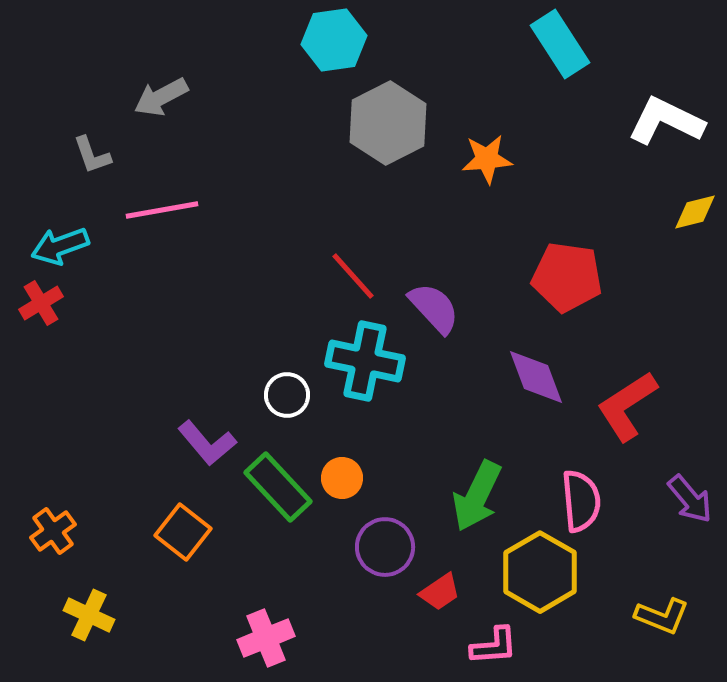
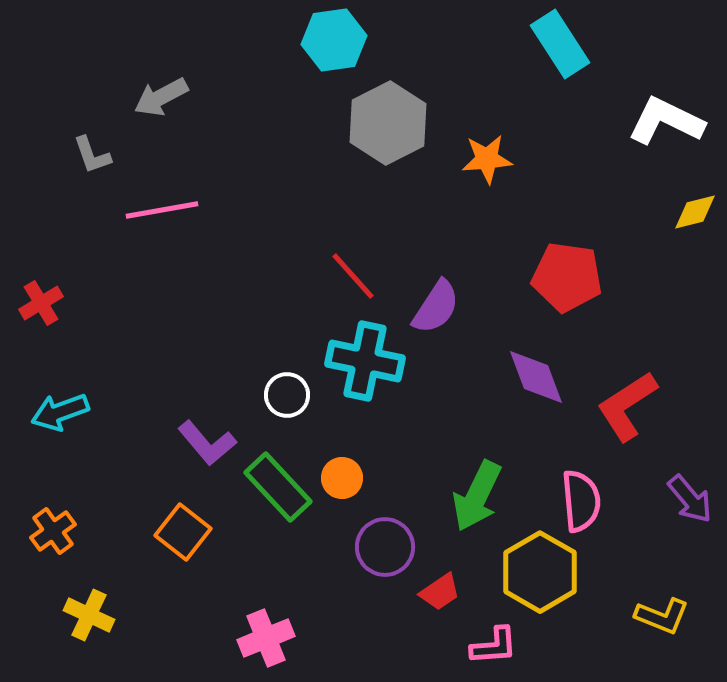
cyan arrow: moved 166 px down
purple semicircle: moved 2 px right, 1 px up; rotated 76 degrees clockwise
